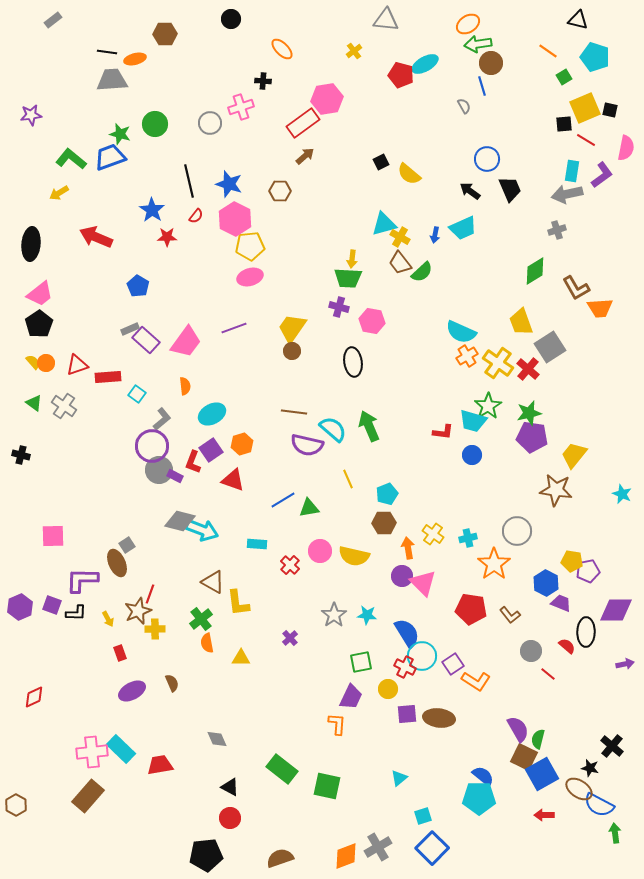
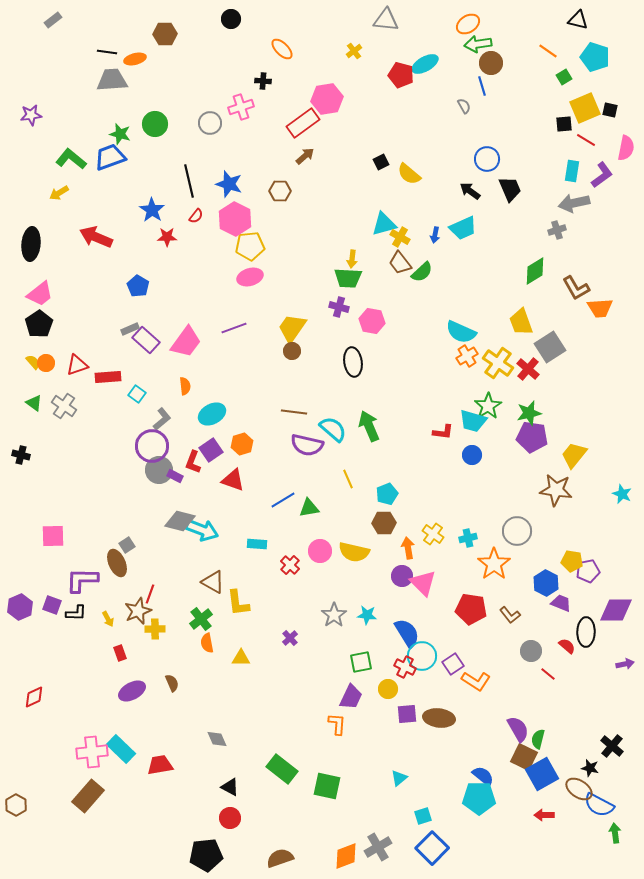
gray arrow at (567, 194): moved 7 px right, 9 px down
yellow semicircle at (354, 556): moved 4 px up
